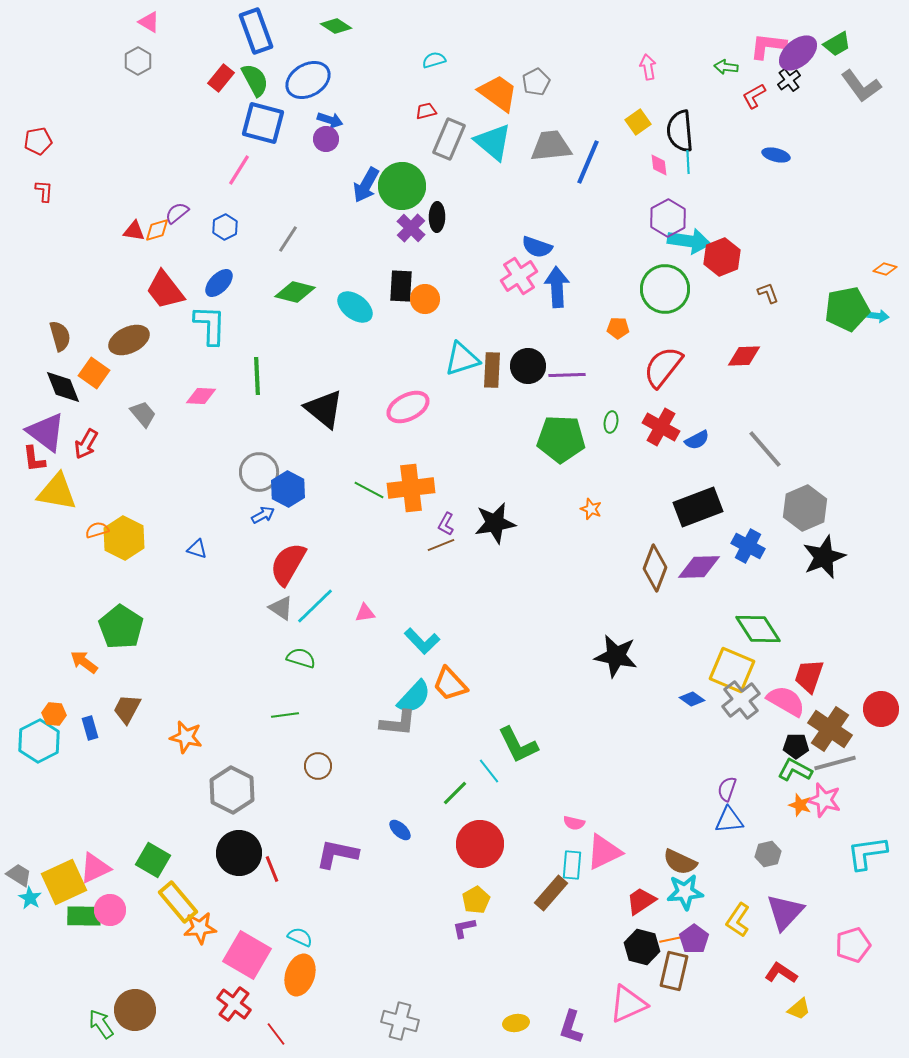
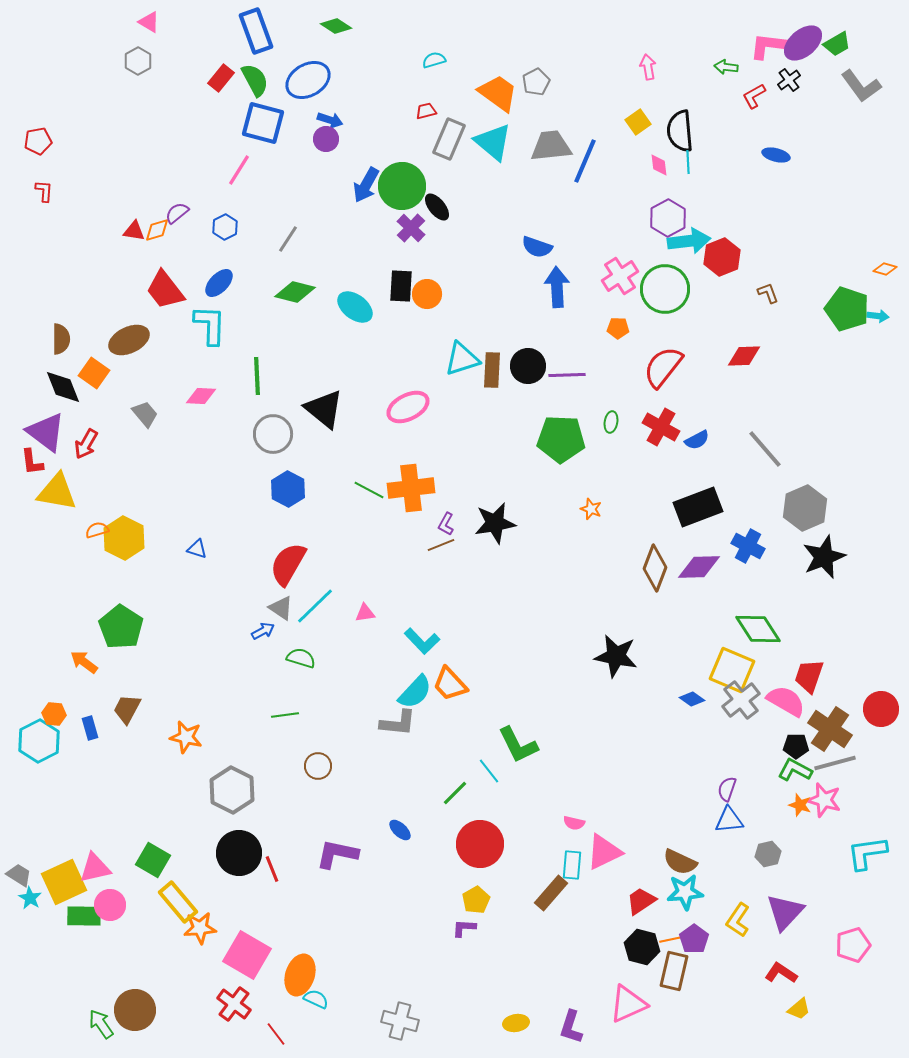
purple ellipse at (798, 53): moved 5 px right, 10 px up
blue line at (588, 162): moved 3 px left, 1 px up
black ellipse at (437, 217): moved 10 px up; rotated 40 degrees counterclockwise
cyan arrow at (689, 241): rotated 15 degrees counterclockwise
pink cross at (519, 276): moved 101 px right
orange circle at (425, 299): moved 2 px right, 5 px up
green pentagon at (847, 309): rotated 30 degrees clockwise
brown semicircle at (60, 336): moved 1 px right, 3 px down; rotated 16 degrees clockwise
gray trapezoid at (143, 414): moved 2 px right
red L-shape at (34, 459): moved 2 px left, 3 px down
gray circle at (259, 472): moved 14 px right, 38 px up
blue arrow at (263, 515): moved 116 px down
cyan semicircle at (414, 697): moved 1 px right, 5 px up
pink triangle at (95, 868): rotated 12 degrees clockwise
pink circle at (110, 910): moved 5 px up
purple L-shape at (464, 928): rotated 15 degrees clockwise
cyan semicircle at (300, 937): moved 16 px right, 62 px down
